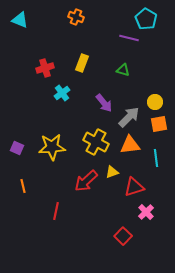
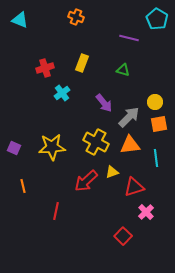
cyan pentagon: moved 11 px right
purple square: moved 3 px left
